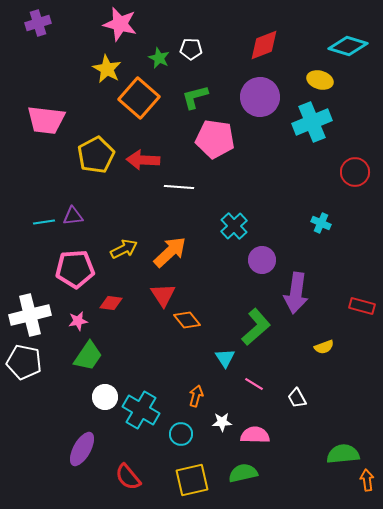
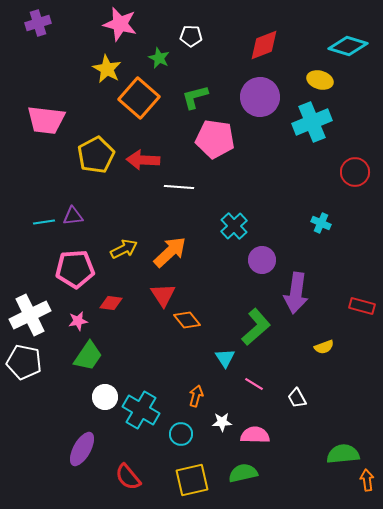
white pentagon at (191, 49): moved 13 px up
white cross at (30, 315): rotated 12 degrees counterclockwise
